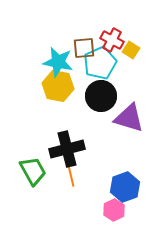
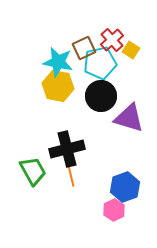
red cross: rotated 20 degrees clockwise
brown square: rotated 20 degrees counterclockwise
cyan pentagon: rotated 12 degrees clockwise
